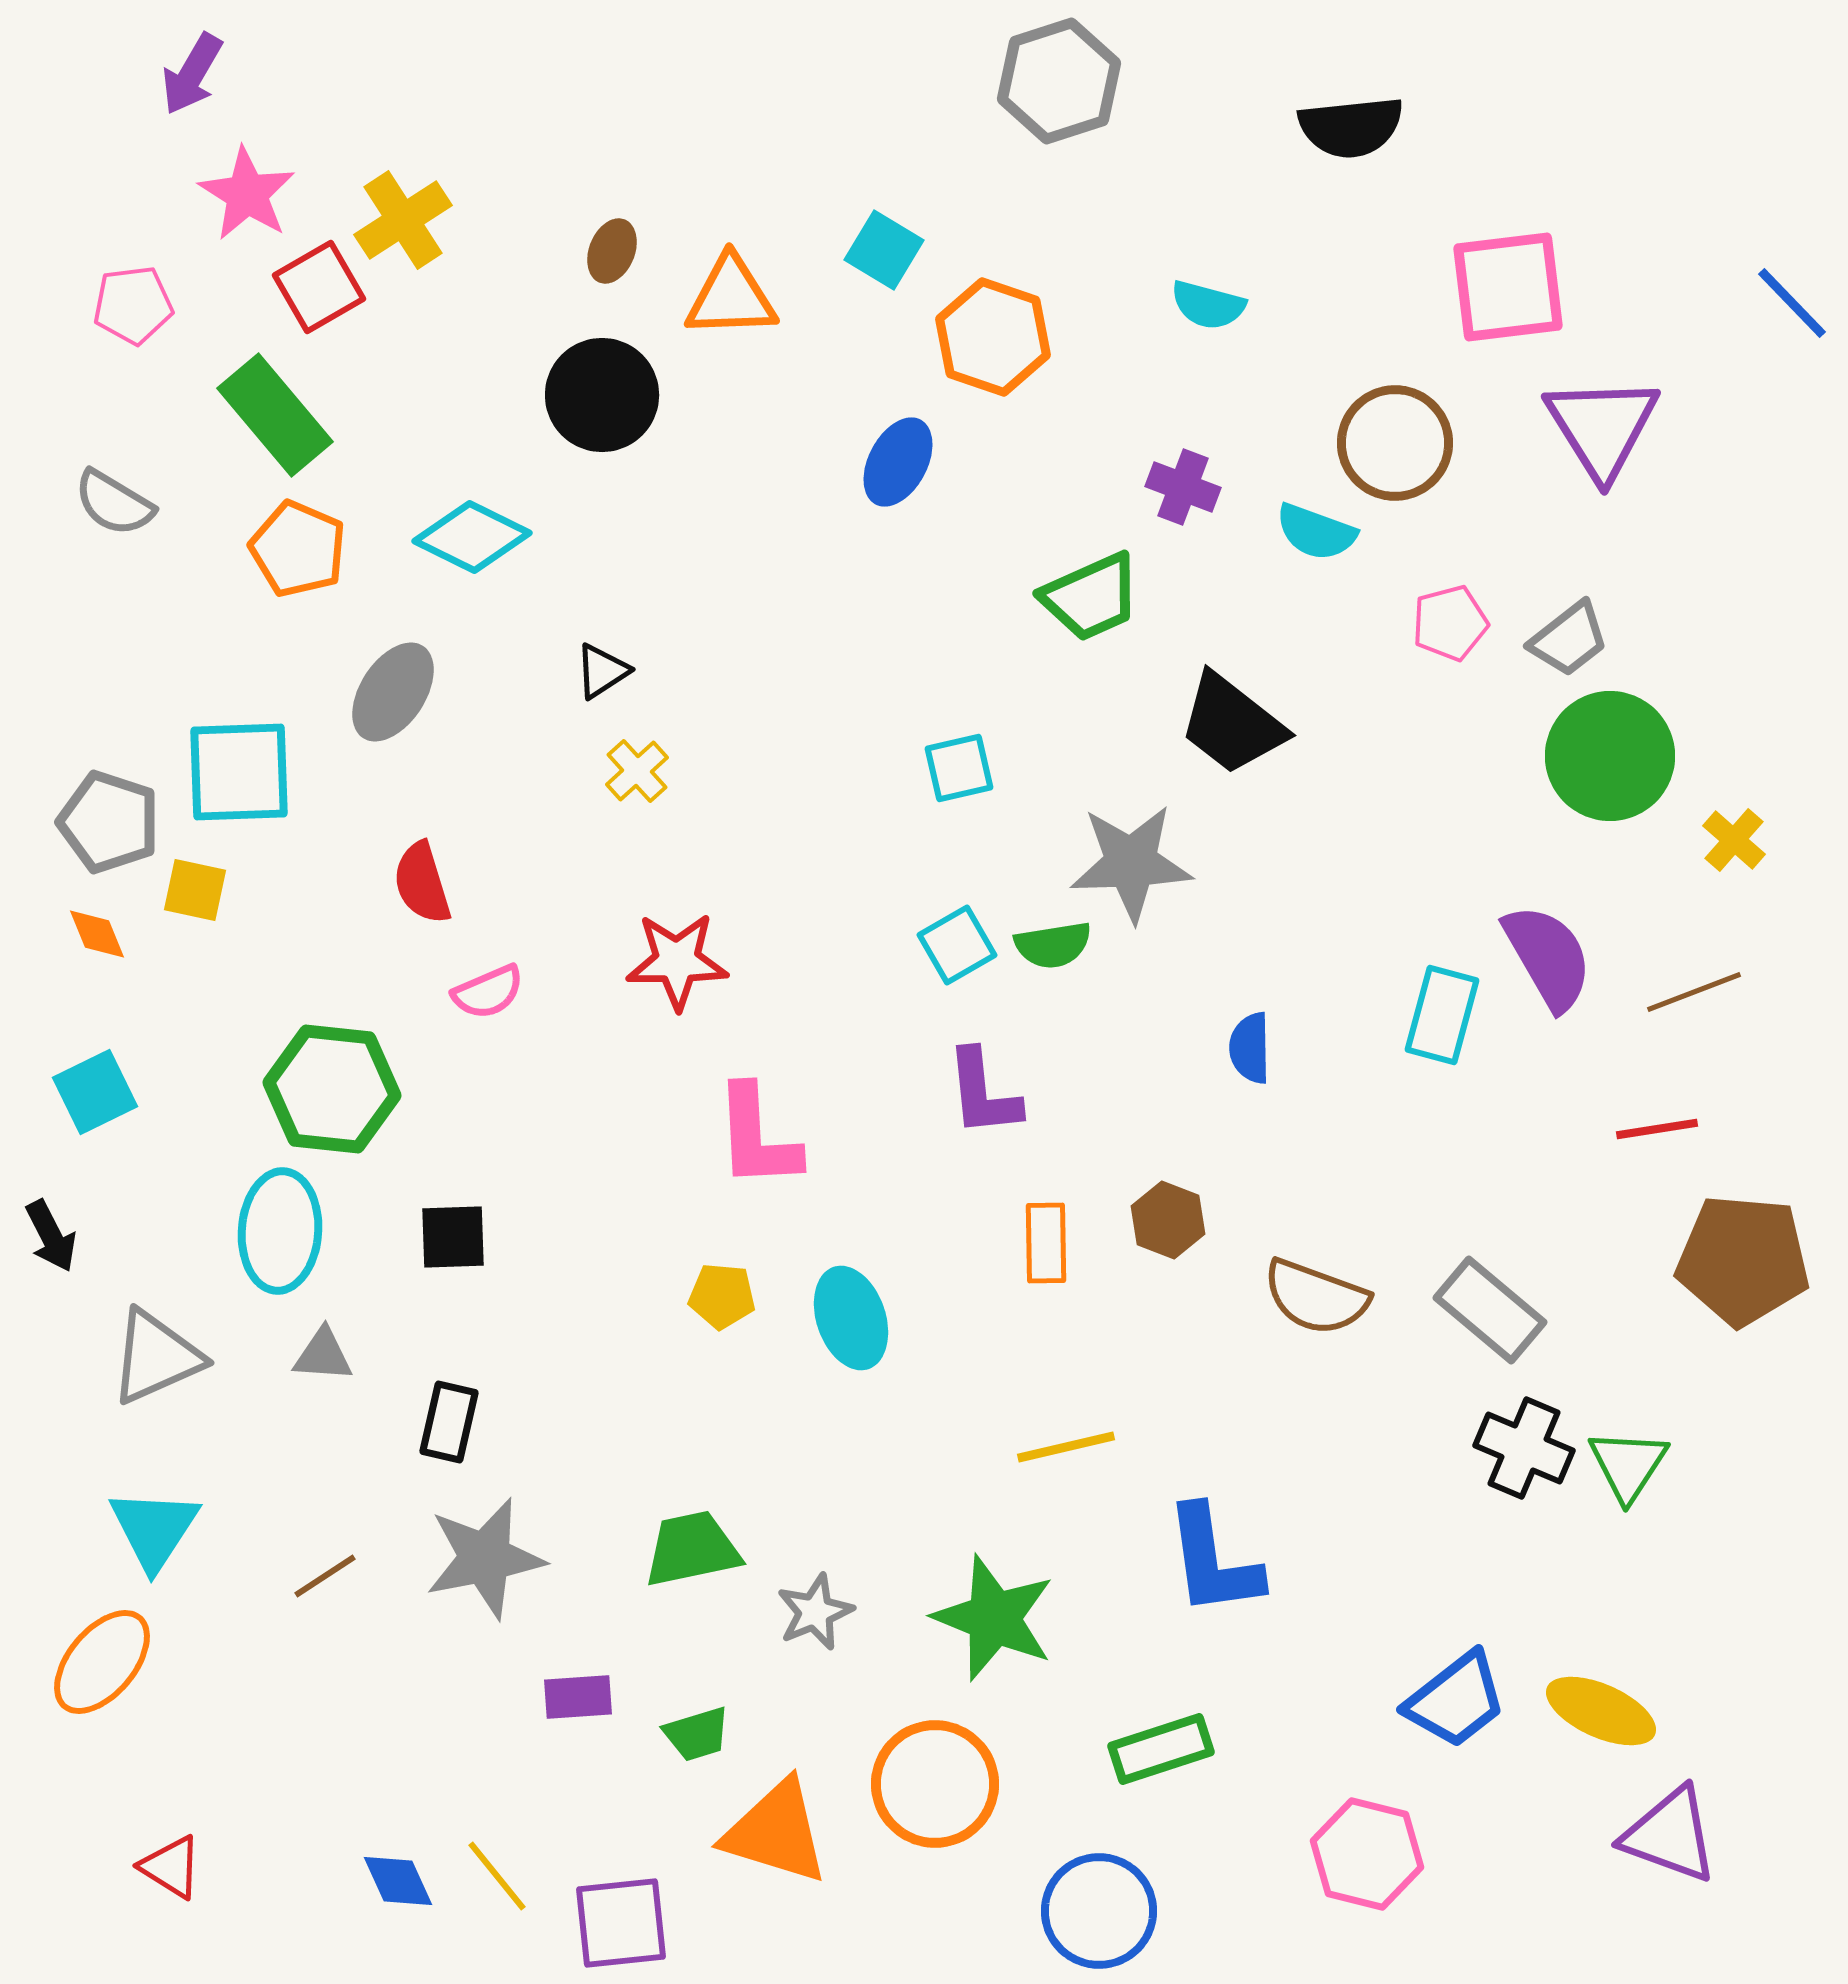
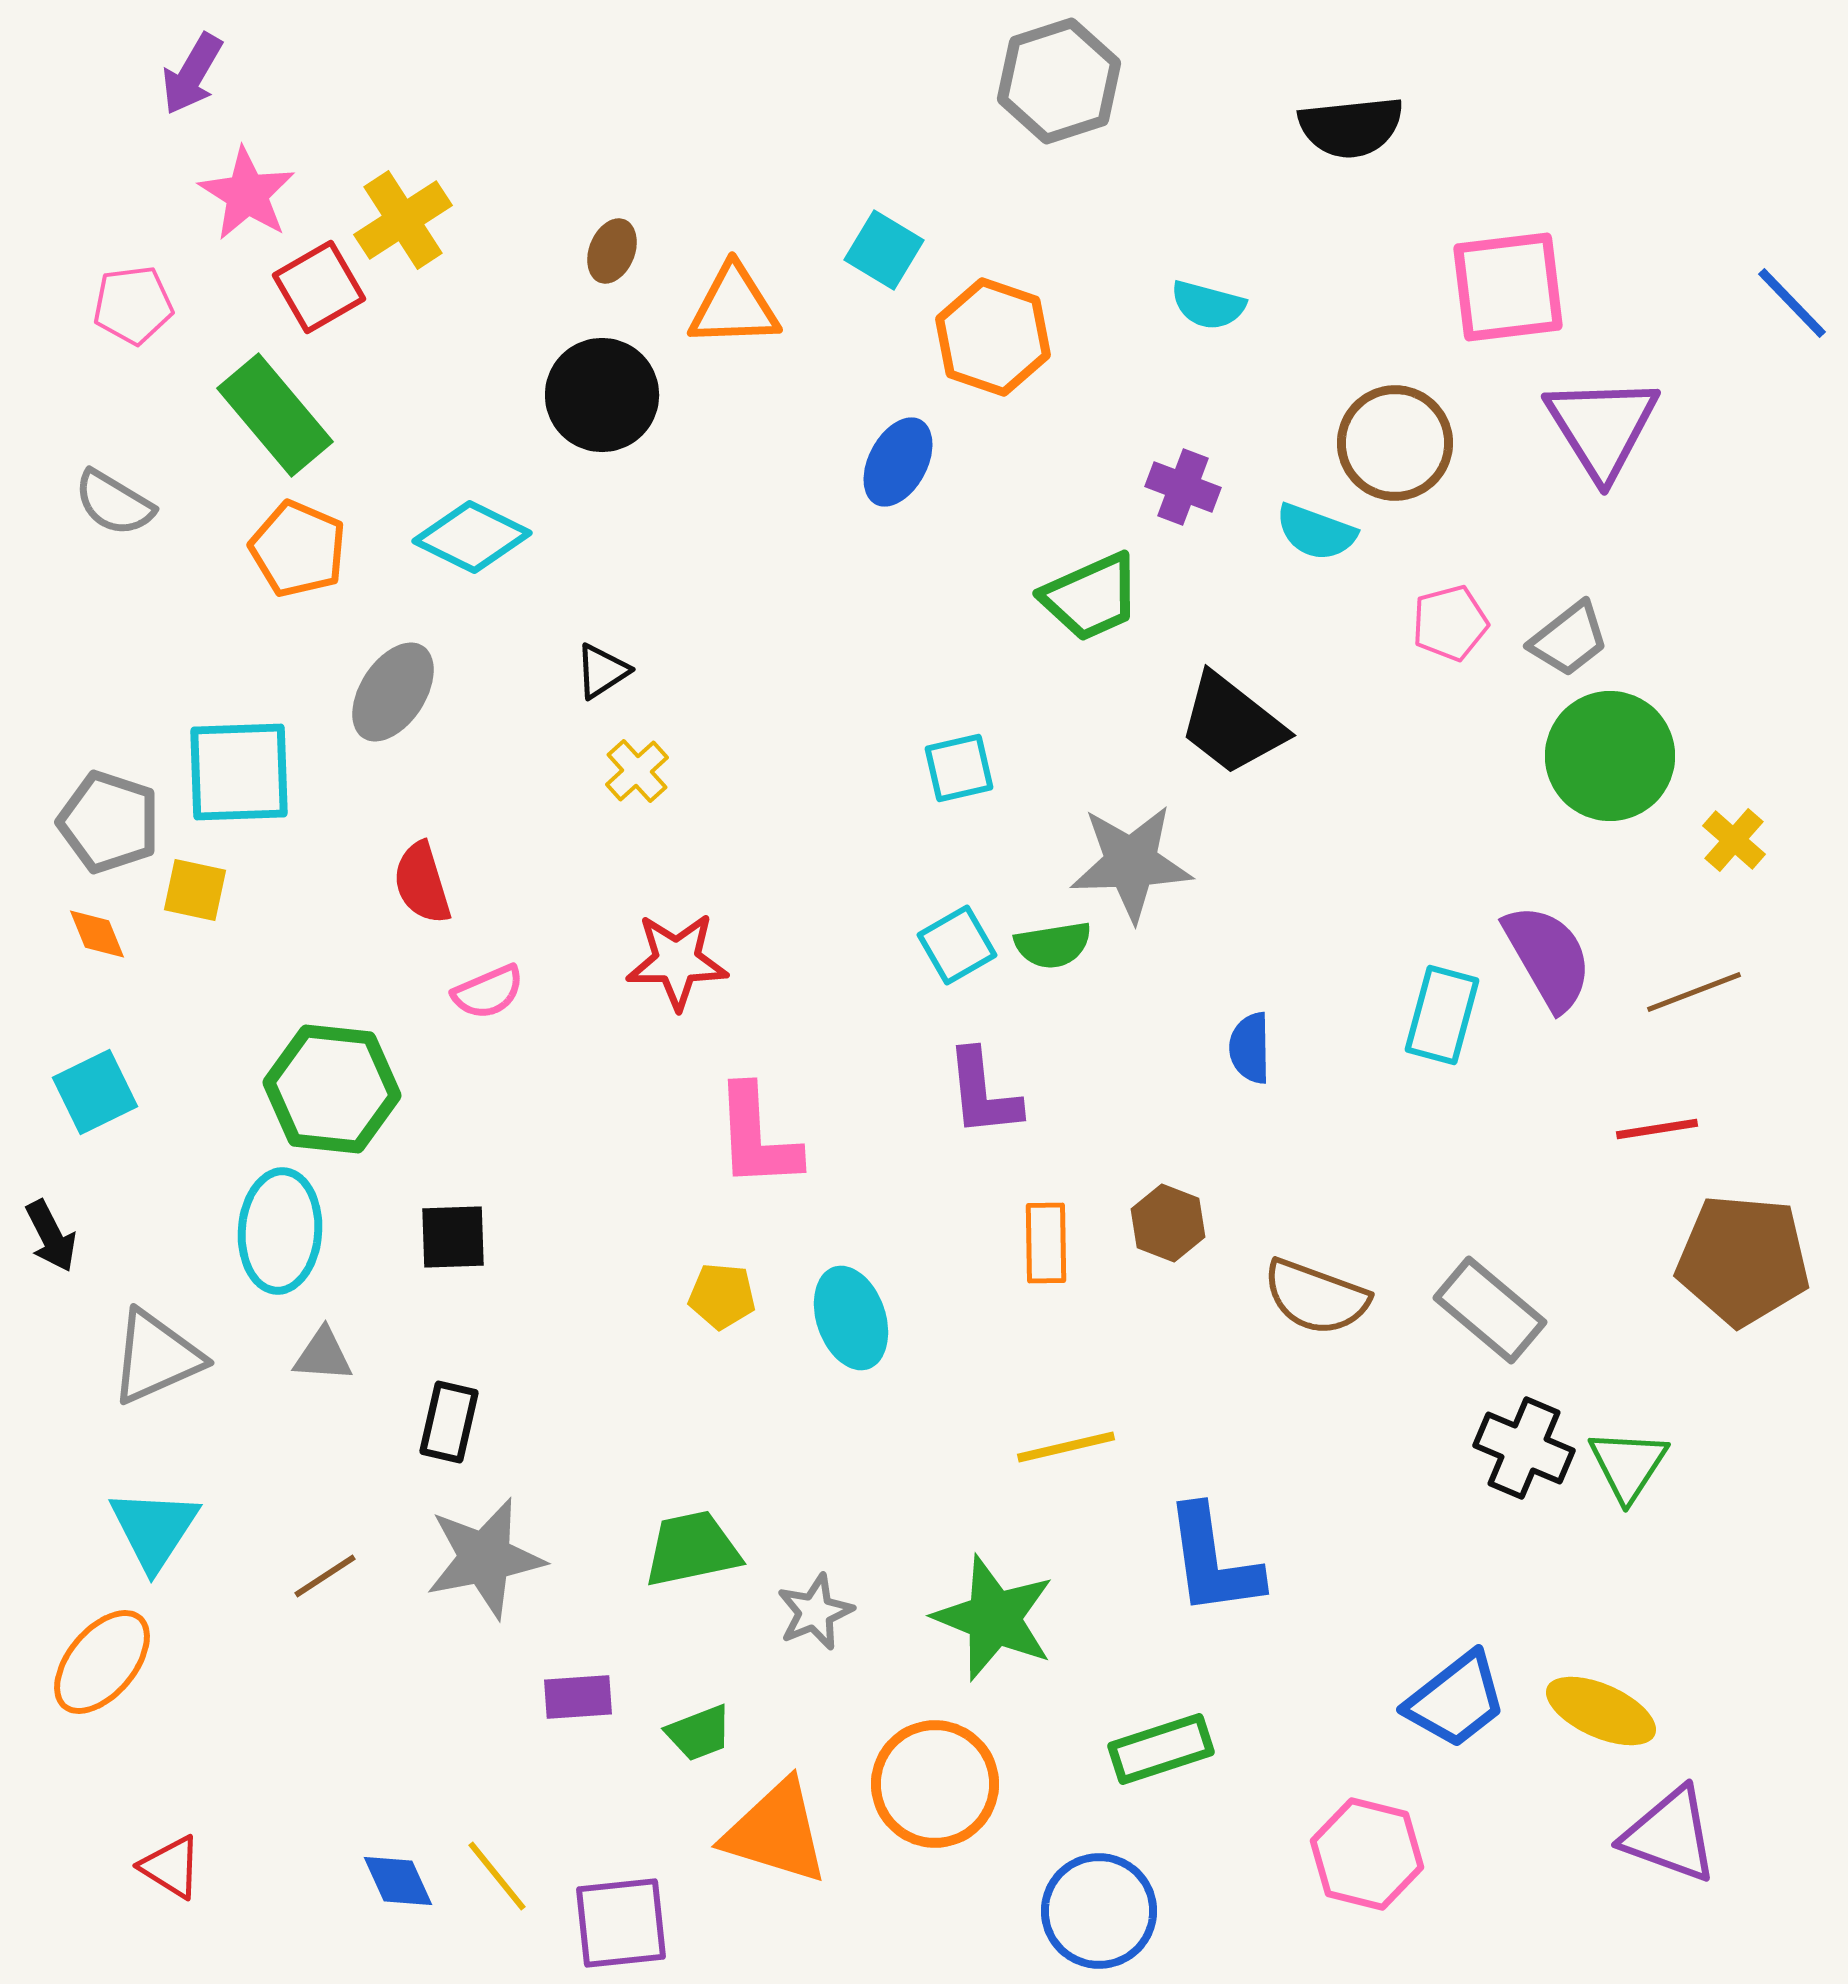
orange triangle at (731, 297): moved 3 px right, 9 px down
brown hexagon at (1168, 1220): moved 3 px down
green trapezoid at (697, 1734): moved 2 px right, 1 px up; rotated 4 degrees counterclockwise
